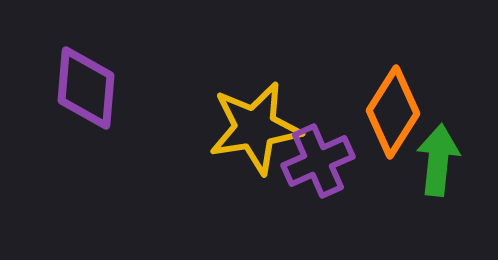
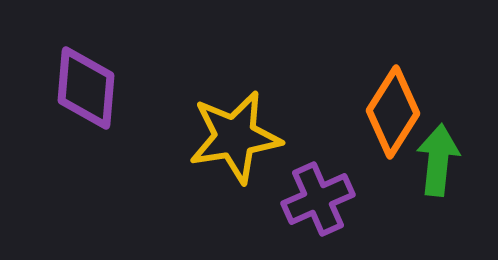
yellow star: moved 20 px left, 9 px down
purple cross: moved 38 px down
